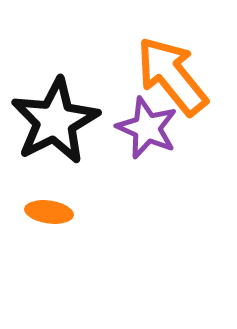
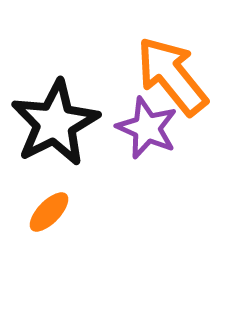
black star: moved 2 px down
orange ellipse: rotated 54 degrees counterclockwise
